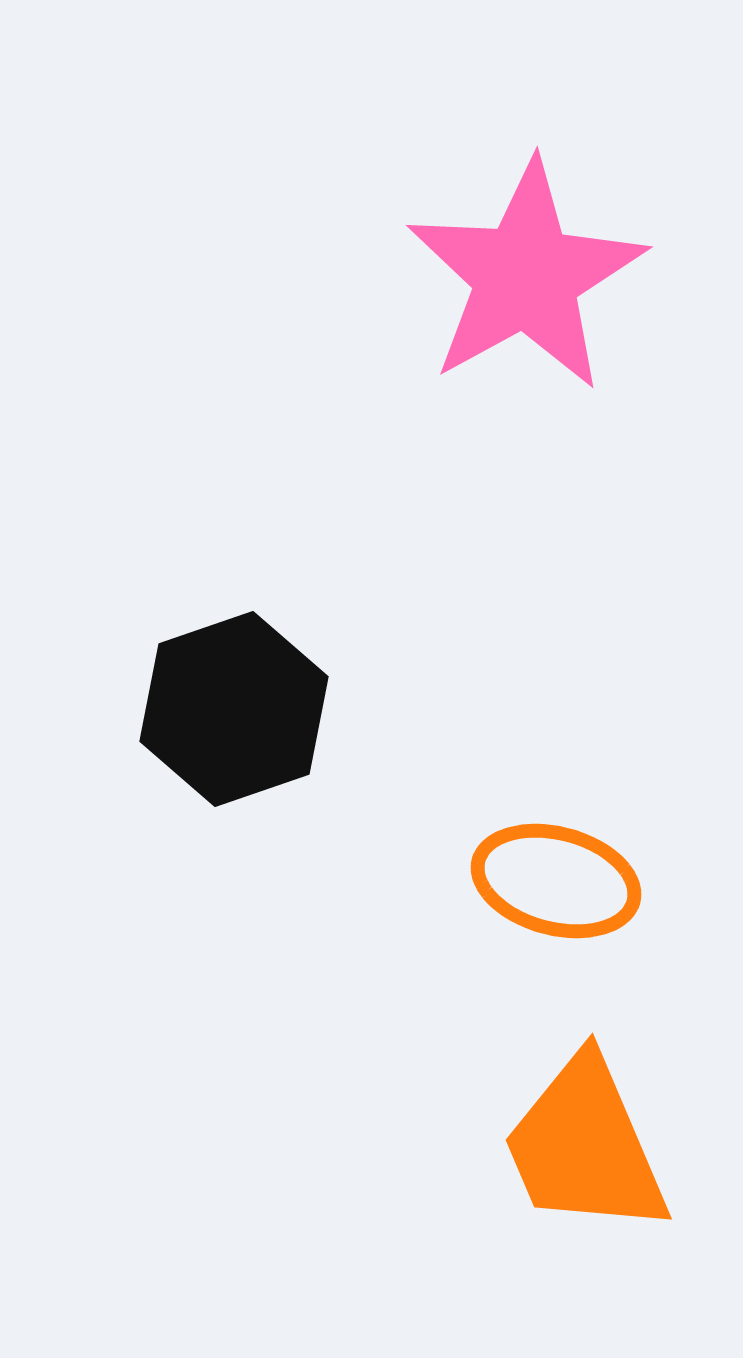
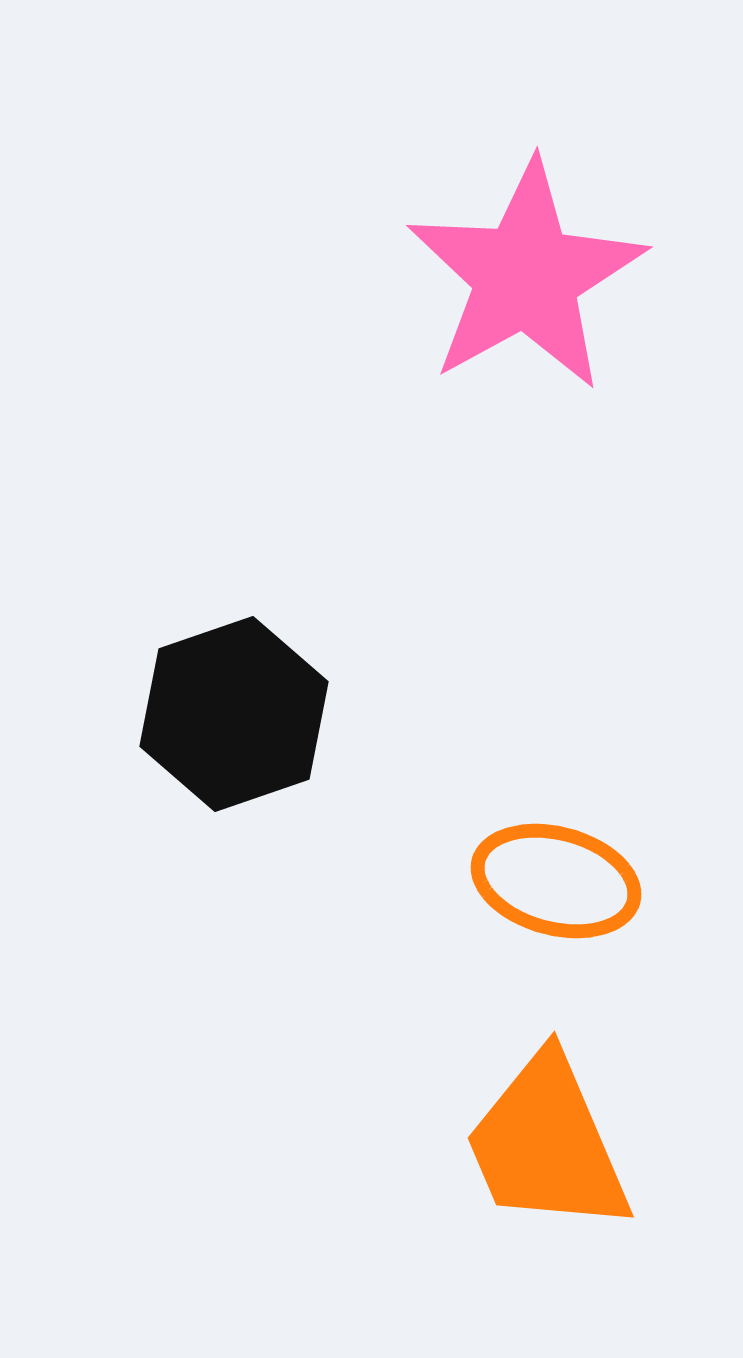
black hexagon: moved 5 px down
orange trapezoid: moved 38 px left, 2 px up
